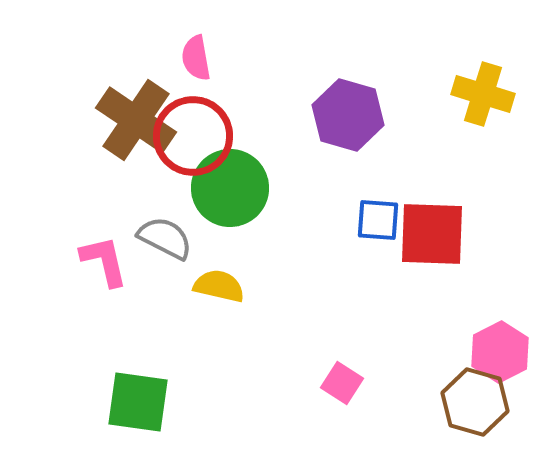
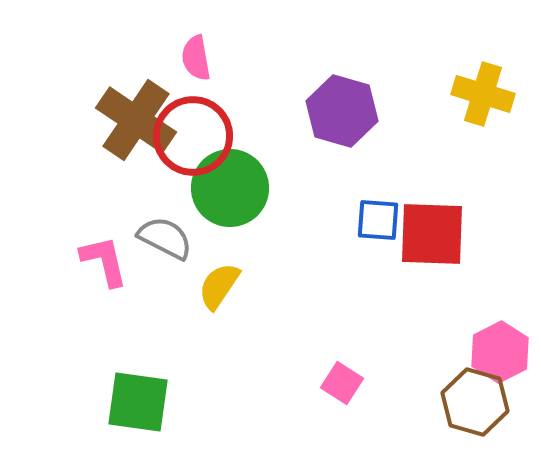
purple hexagon: moved 6 px left, 4 px up
yellow semicircle: rotated 69 degrees counterclockwise
